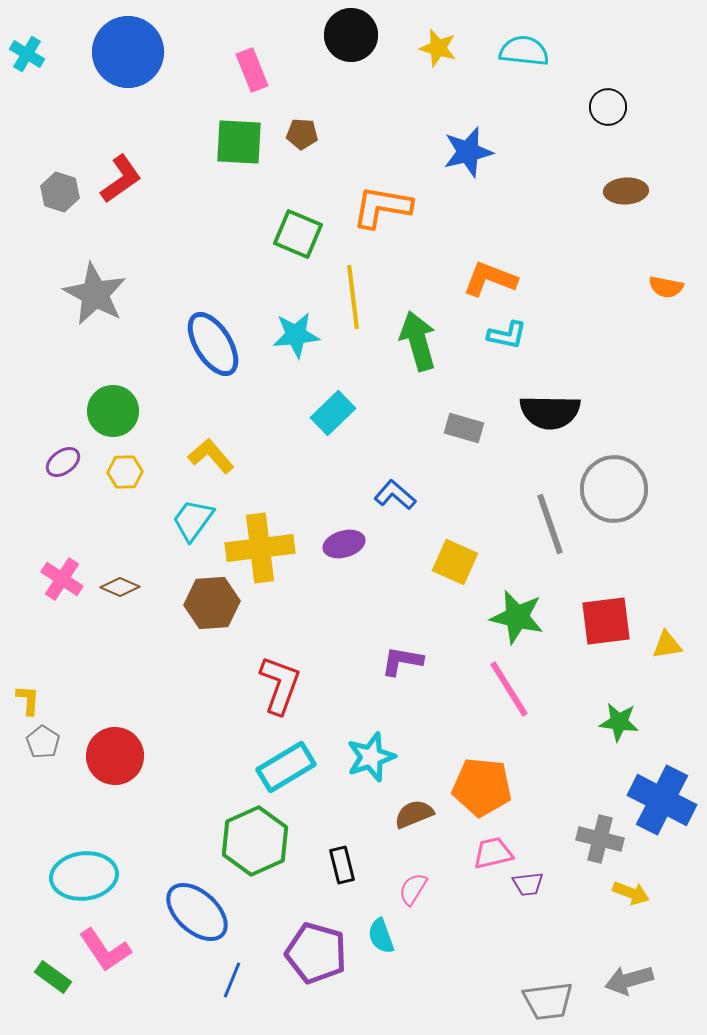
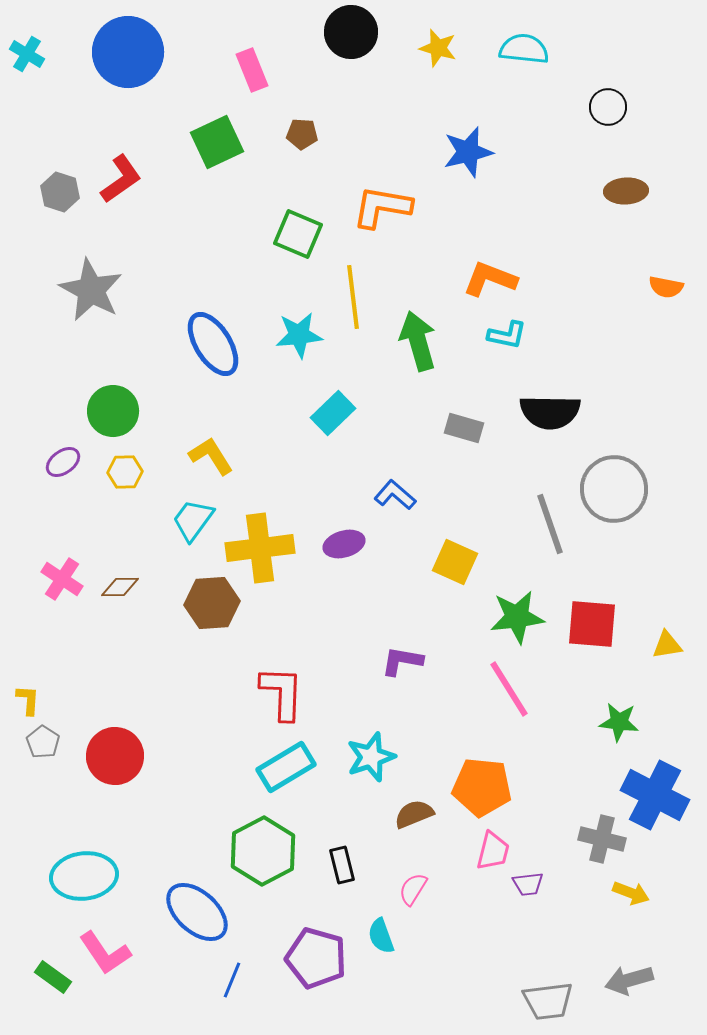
black circle at (351, 35): moved 3 px up
cyan semicircle at (524, 51): moved 2 px up
green square at (239, 142): moved 22 px left; rotated 28 degrees counterclockwise
gray star at (95, 294): moved 4 px left, 4 px up
cyan star at (296, 335): moved 3 px right
yellow L-shape at (211, 456): rotated 9 degrees clockwise
brown diamond at (120, 587): rotated 24 degrees counterclockwise
green star at (517, 617): rotated 20 degrees counterclockwise
red square at (606, 621): moved 14 px left, 3 px down; rotated 12 degrees clockwise
red L-shape at (280, 685): moved 2 px right, 8 px down; rotated 18 degrees counterclockwise
blue cross at (662, 800): moved 7 px left, 5 px up
gray cross at (600, 839): moved 2 px right
green hexagon at (255, 841): moved 8 px right, 10 px down; rotated 4 degrees counterclockwise
pink trapezoid at (493, 853): moved 2 px up; rotated 117 degrees clockwise
pink L-shape at (105, 950): moved 3 px down
purple pentagon at (316, 953): moved 5 px down
